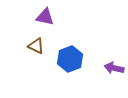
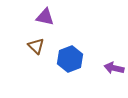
brown triangle: rotated 18 degrees clockwise
